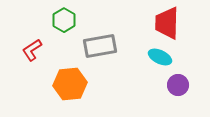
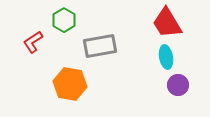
red trapezoid: rotated 32 degrees counterclockwise
red L-shape: moved 1 px right, 8 px up
cyan ellipse: moved 6 px right; rotated 55 degrees clockwise
orange hexagon: rotated 16 degrees clockwise
